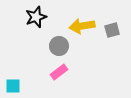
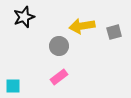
black star: moved 12 px left
gray square: moved 2 px right, 2 px down
pink rectangle: moved 5 px down
